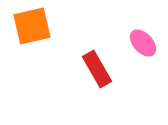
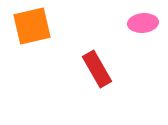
pink ellipse: moved 20 px up; rotated 52 degrees counterclockwise
